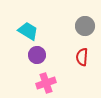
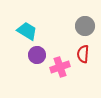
cyan trapezoid: moved 1 px left
red semicircle: moved 1 px right, 3 px up
pink cross: moved 14 px right, 16 px up
